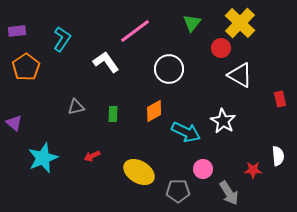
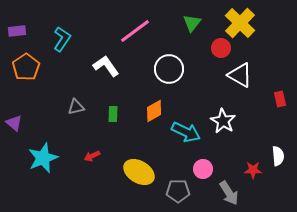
white L-shape: moved 4 px down
